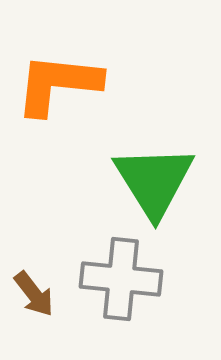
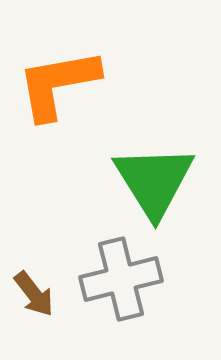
orange L-shape: rotated 16 degrees counterclockwise
gray cross: rotated 20 degrees counterclockwise
